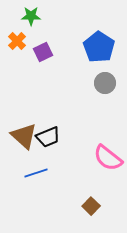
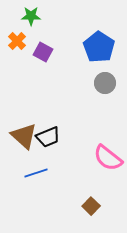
purple square: rotated 36 degrees counterclockwise
